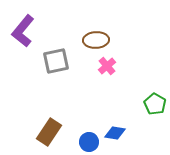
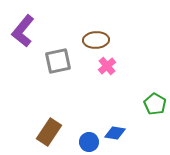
gray square: moved 2 px right
